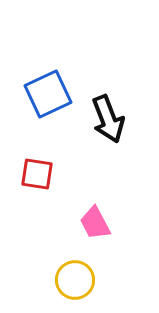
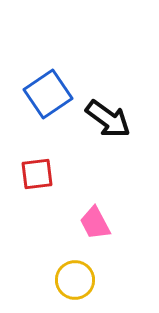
blue square: rotated 9 degrees counterclockwise
black arrow: rotated 33 degrees counterclockwise
red square: rotated 16 degrees counterclockwise
